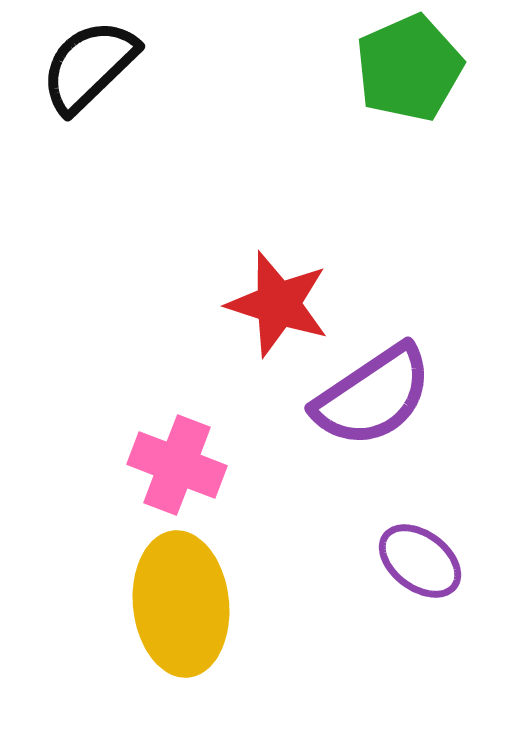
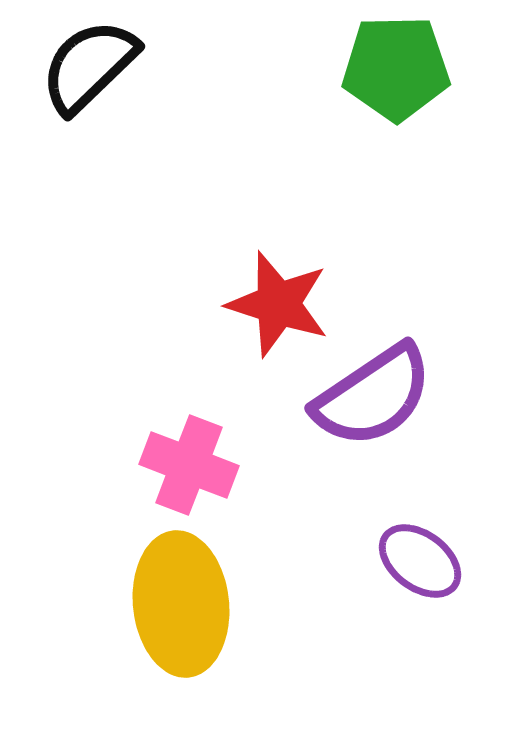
green pentagon: moved 13 px left; rotated 23 degrees clockwise
pink cross: moved 12 px right
